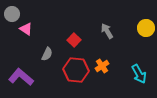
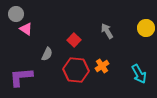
gray circle: moved 4 px right
purple L-shape: rotated 45 degrees counterclockwise
